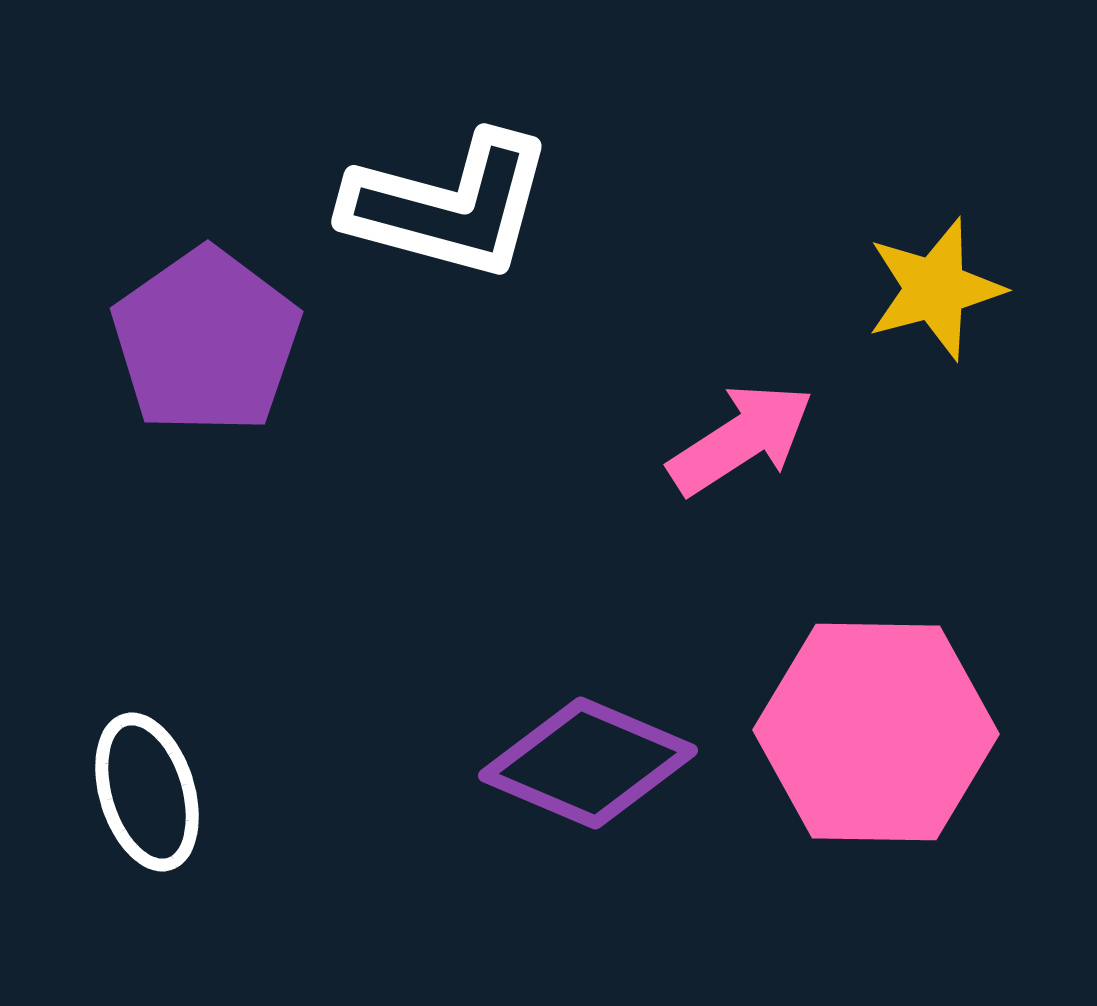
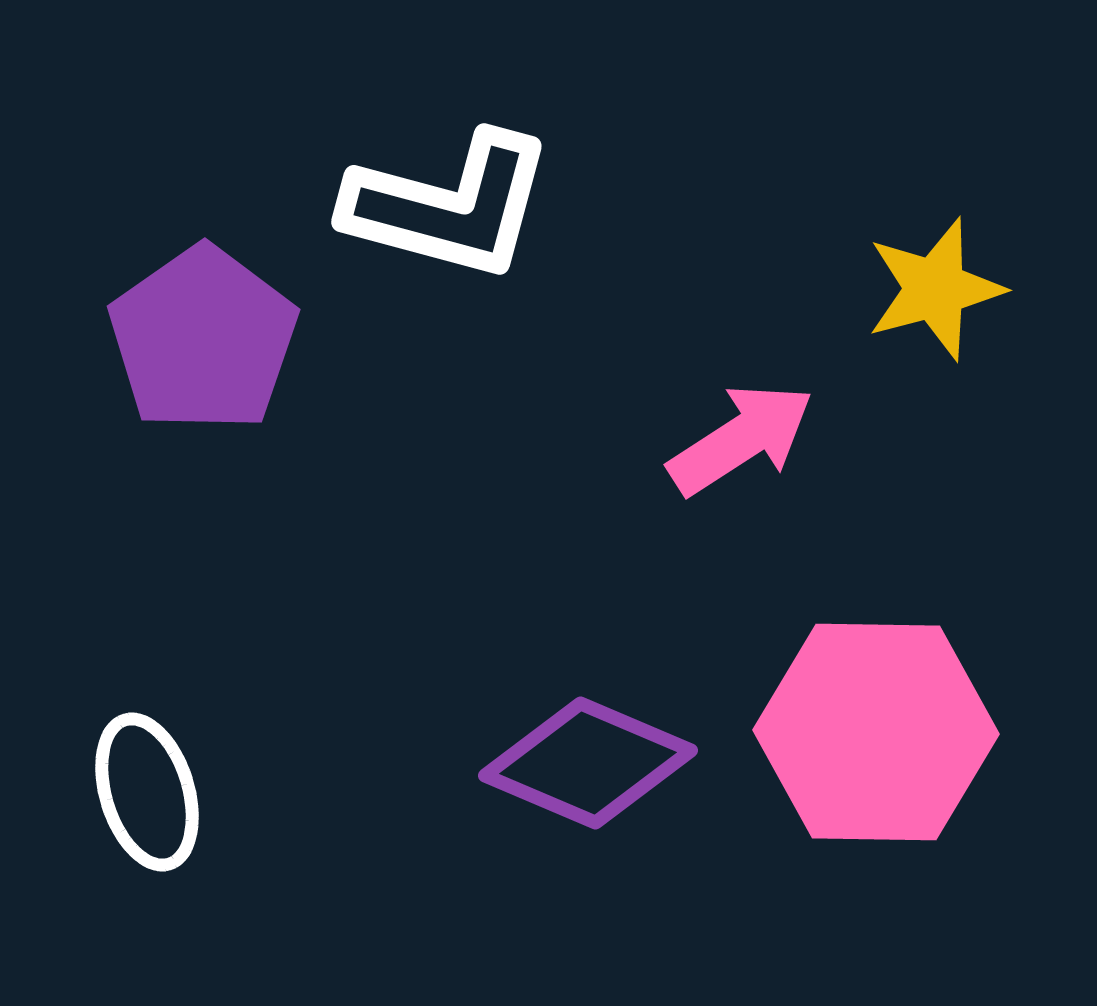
purple pentagon: moved 3 px left, 2 px up
